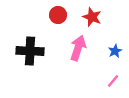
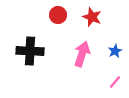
pink arrow: moved 4 px right, 6 px down
pink line: moved 2 px right, 1 px down
